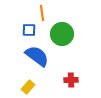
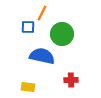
orange line: rotated 35 degrees clockwise
blue square: moved 1 px left, 3 px up
blue semicircle: moved 5 px right; rotated 25 degrees counterclockwise
yellow rectangle: rotated 56 degrees clockwise
